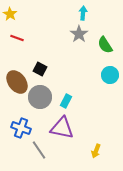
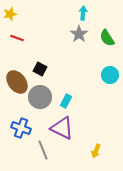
yellow star: rotated 24 degrees clockwise
green semicircle: moved 2 px right, 7 px up
purple triangle: rotated 15 degrees clockwise
gray line: moved 4 px right; rotated 12 degrees clockwise
